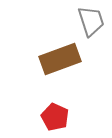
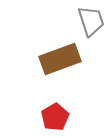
red pentagon: rotated 16 degrees clockwise
